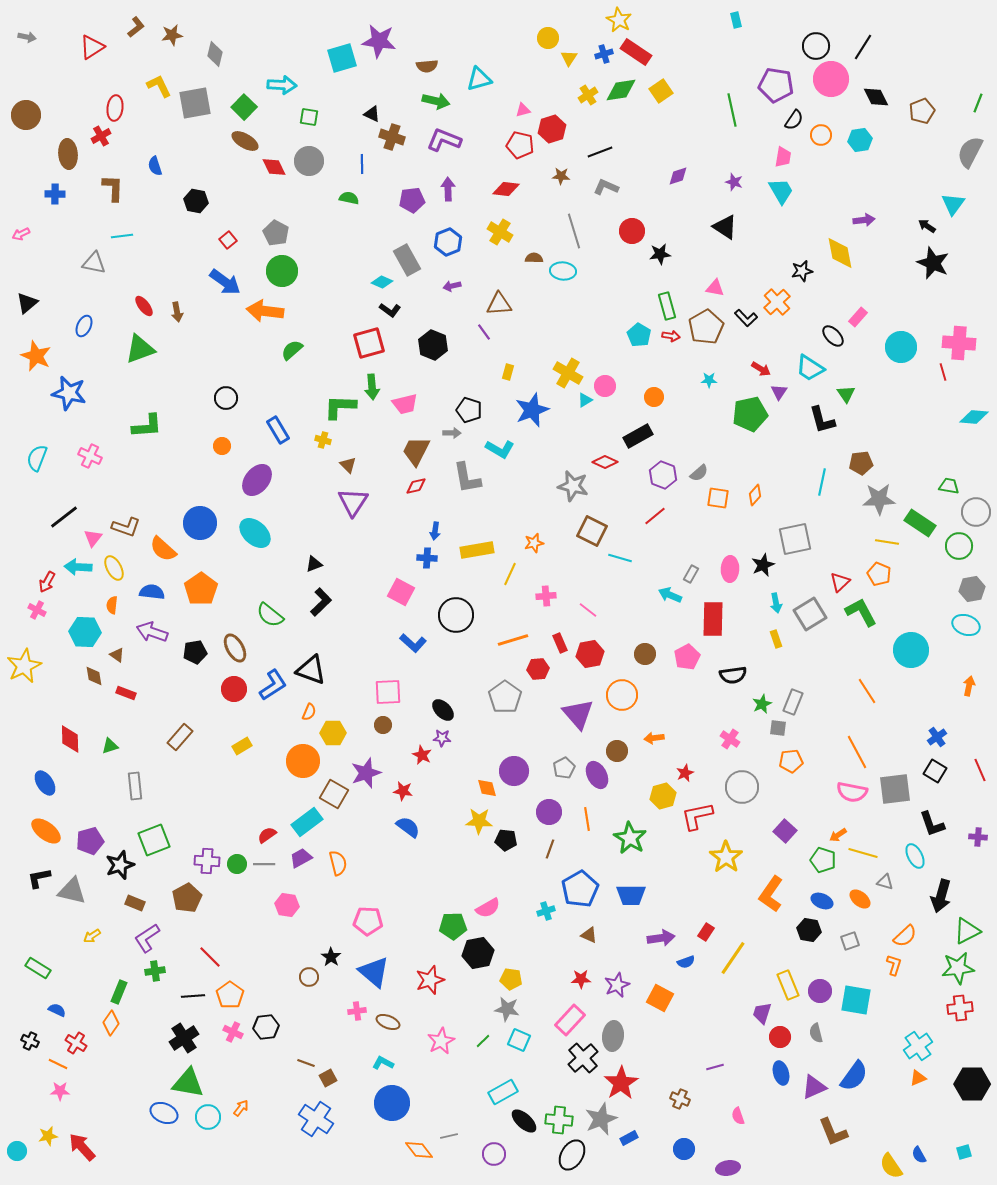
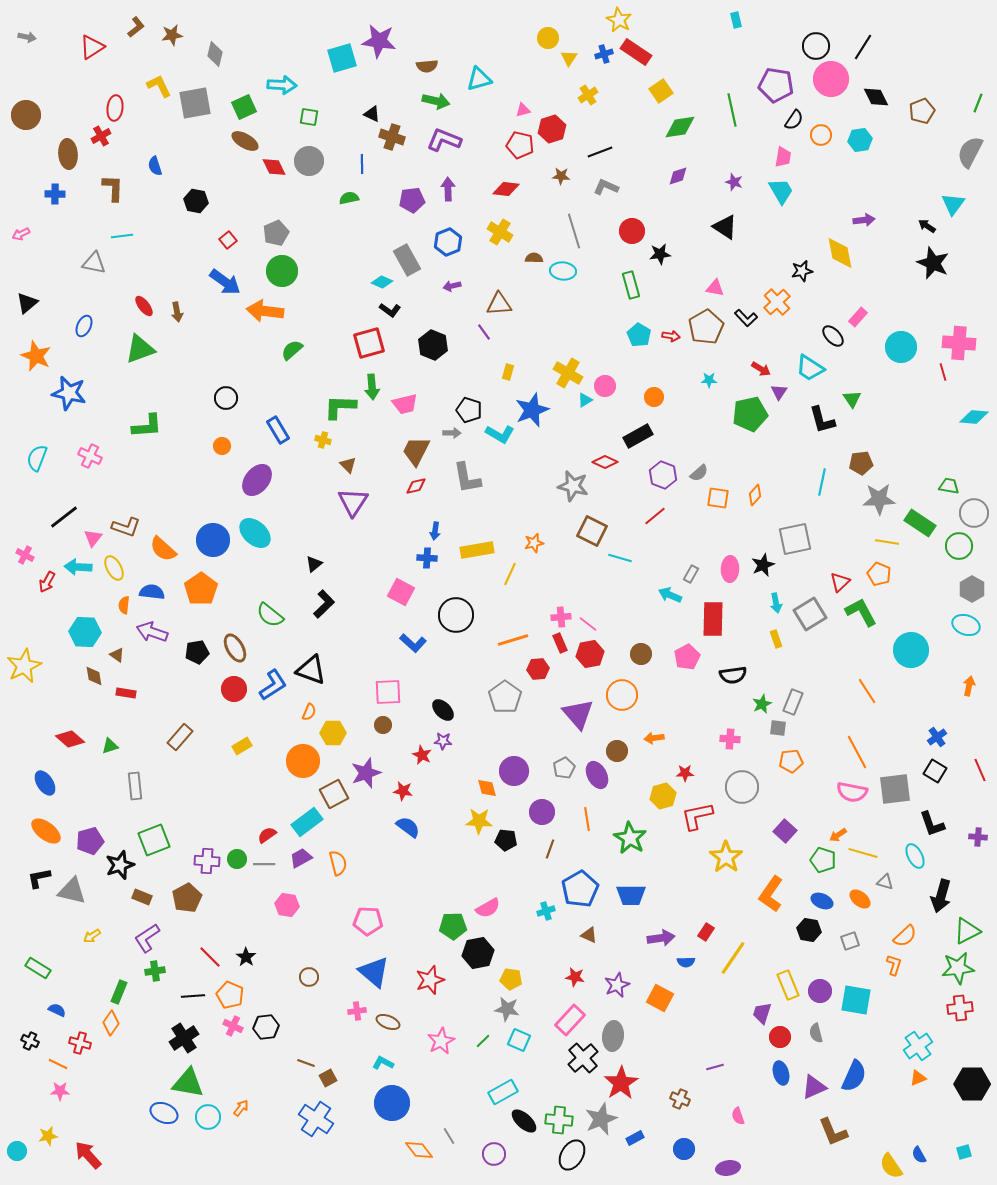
green diamond at (621, 90): moved 59 px right, 37 px down
green square at (244, 107): rotated 20 degrees clockwise
green semicircle at (349, 198): rotated 24 degrees counterclockwise
gray pentagon at (276, 233): rotated 20 degrees clockwise
green rectangle at (667, 306): moved 36 px left, 21 px up
green triangle at (846, 394): moved 6 px right, 5 px down
cyan L-shape at (500, 449): moved 15 px up
gray circle at (976, 512): moved 2 px left, 1 px down
blue circle at (200, 523): moved 13 px right, 17 px down
black triangle at (314, 564): rotated 18 degrees counterclockwise
gray hexagon at (972, 589): rotated 20 degrees counterclockwise
pink cross at (546, 596): moved 15 px right, 21 px down
black L-shape at (321, 602): moved 3 px right, 2 px down
orange semicircle at (112, 605): moved 12 px right
pink cross at (37, 610): moved 12 px left, 55 px up
pink line at (588, 610): moved 14 px down
black pentagon at (195, 652): moved 2 px right
brown circle at (645, 654): moved 4 px left
red rectangle at (126, 693): rotated 12 degrees counterclockwise
purple star at (442, 738): moved 1 px right, 3 px down
red diamond at (70, 739): rotated 48 degrees counterclockwise
pink cross at (730, 739): rotated 30 degrees counterclockwise
red star at (685, 773): rotated 24 degrees clockwise
brown square at (334, 794): rotated 32 degrees clockwise
purple circle at (549, 812): moved 7 px left
green circle at (237, 864): moved 5 px up
brown rectangle at (135, 903): moved 7 px right, 6 px up
black star at (331, 957): moved 85 px left
blue semicircle at (686, 962): rotated 18 degrees clockwise
red star at (581, 979): moved 6 px left, 2 px up; rotated 12 degrees clockwise
orange pentagon at (230, 995): rotated 12 degrees counterclockwise
pink cross at (233, 1032): moved 6 px up
red cross at (76, 1043): moved 4 px right; rotated 15 degrees counterclockwise
blue semicircle at (854, 1076): rotated 12 degrees counterclockwise
gray line at (449, 1136): rotated 72 degrees clockwise
blue rectangle at (629, 1138): moved 6 px right
red arrow at (82, 1147): moved 6 px right, 8 px down
